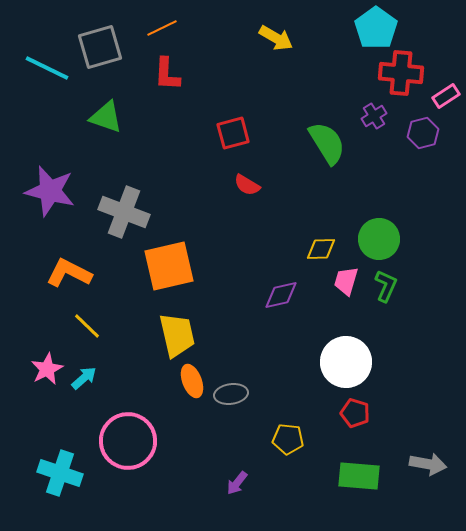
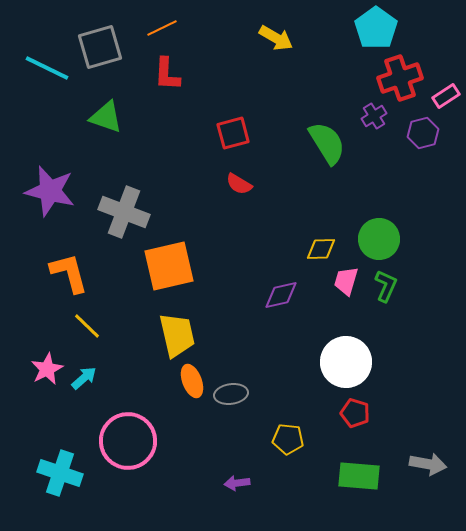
red cross: moved 1 px left, 5 px down; rotated 24 degrees counterclockwise
red semicircle: moved 8 px left, 1 px up
orange L-shape: rotated 48 degrees clockwise
purple arrow: rotated 45 degrees clockwise
